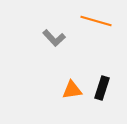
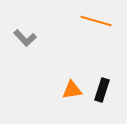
gray L-shape: moved 29 px left
black rectangle: moved 2 px down
